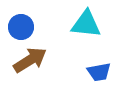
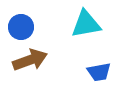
cyan triangle: rotated 16 degrees counterclockwise
brown arrow: rotated 12 degrees clockwise
